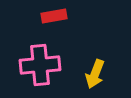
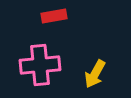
yellow arrow: rotated 8 degrees clockwise
